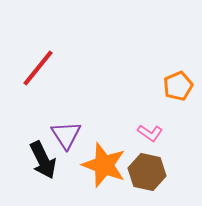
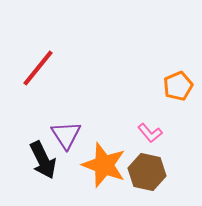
pink L-shape: rotated 15 degrees clockwise
